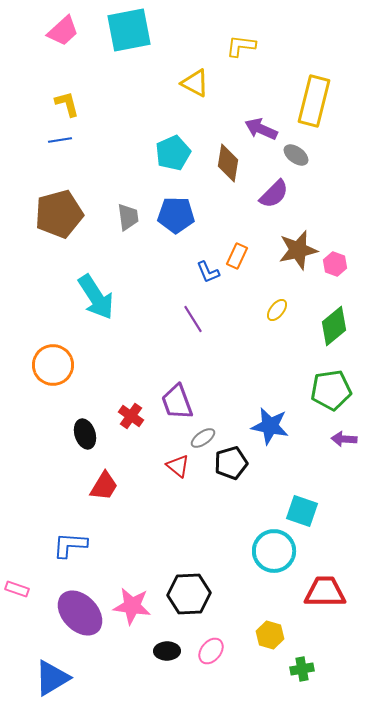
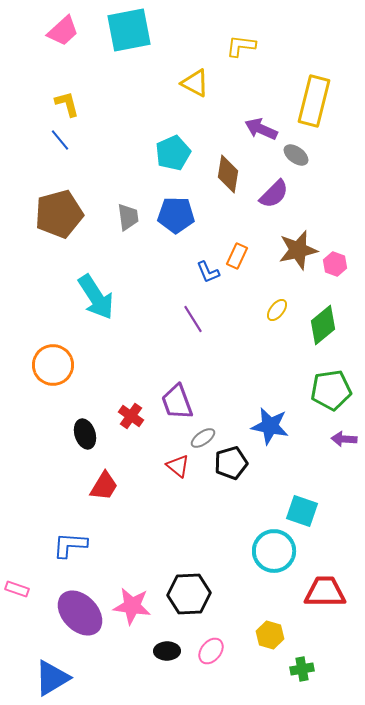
blue line at (60, 140): rotated 60 degrees clockwise
brown diamond at (228, 163): moved 11 px down
green diamond at (334, 326): moved 11 px left, 1 px up
